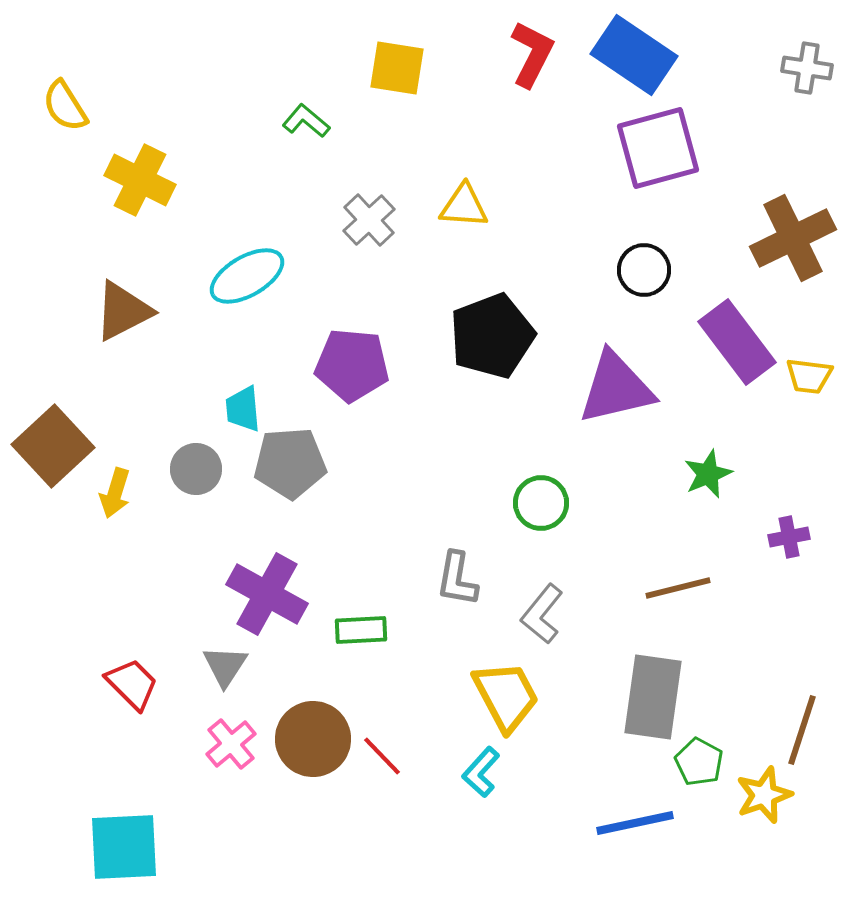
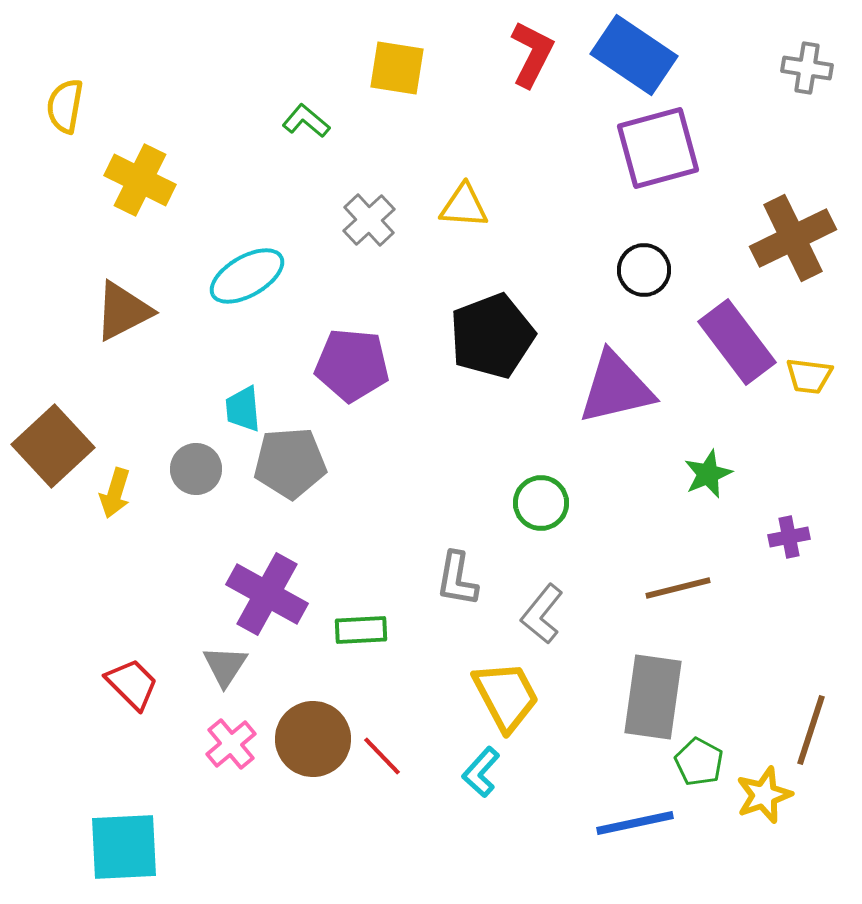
yellow semicircle at (65, 106): rotated 42 degrees clockwise
brown line at (802, 730): moved 9 px right
